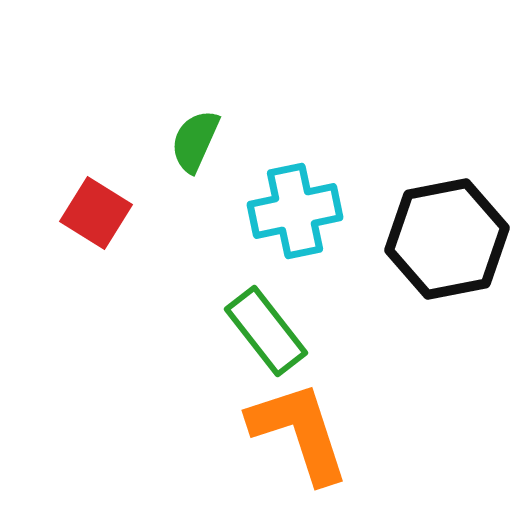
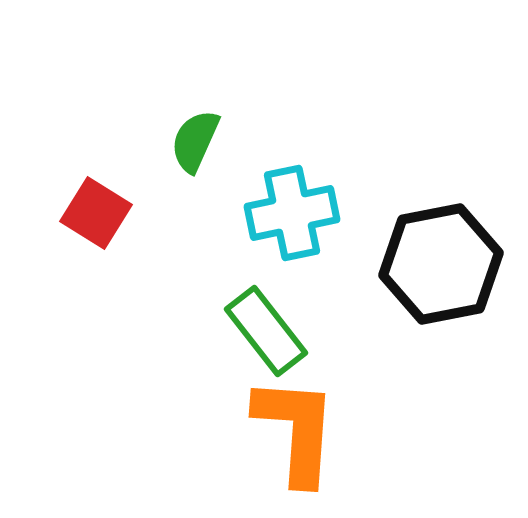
cyan cross: moved 3 px left, 2 px down
black hexagon: moved 6 px left, 25 px down
orange L-shape: moved 3 px left, 2 px up; rotated 22 degrees clockwise
